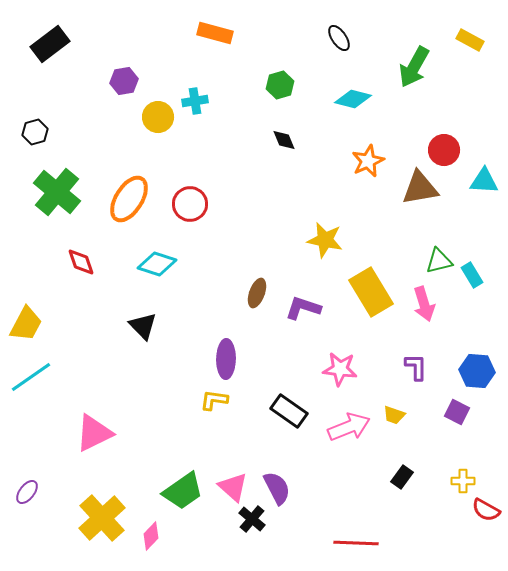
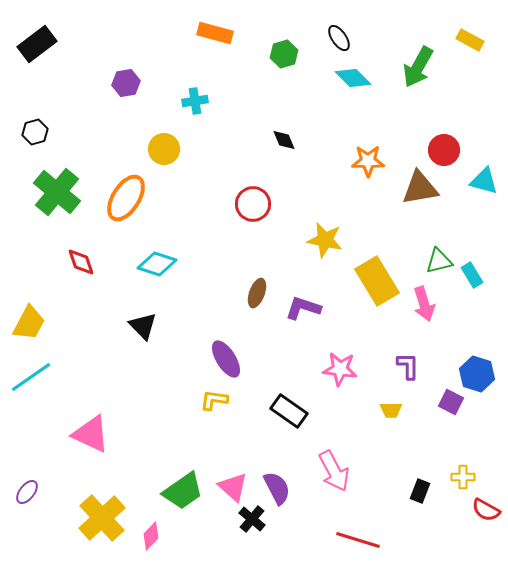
black rectangle at (50, 44): moved 13 px left
green arrow at (414, 67): moved 4 px right
purple hexagon at (124, 81): moved 2 px right, 2 px down
green hexagon at (280, 85): moved 4 px right, 31 px up
cyan diamond at (353, 99): moved 21 px up; rotated 30 degrees clockwise
yellow circle at (158, 117): moved 6 px right, 32 px down
orange star at (368, 161): rotated 24 degrees clockwise
cyan triangle at (484, 181): rotated 12 degrees clockwise
orange ellipse at (129, 199): moved 3 px left, 1 px up
red circle at (190, 204): moved 63 px right
yellow rectangle at (371, 292): moved 6 px right, 11 px up
yellow trapezoid at (26, 324): moved 3 px right, 1 px up
purple ellipse at (226, 359): rotated 33 degrees counterclockwise
purple L-shape at (416, 367): moved 8 px left, 1 px up
blue hexagon at (477, 371): moved 3 px down; rotated 12 degrees clockwise
purple square at (457, 412): moved 6 px left, 10 px up
yellow trapezoid at (394, 415): moved 3 px left, 5 px up; rotated 20 degrees counterclockwise
pink arrow at (349, 427): moved 15 px left, 44 px down; rotated 84 degrees clockwise
pink triangle at (94, 433): moved 3 px left, 1 px down; rotated 51 degrees clockwise
black rectangle at (402, 477): moved 18 px right, 14 px down; rotated 15 degrees counterclockwise
yellow cross at (463, 481): moved 4 px up
red line at (356, 543): moved 2 px right, 3 px up; rotated 15 degrees clockwise
